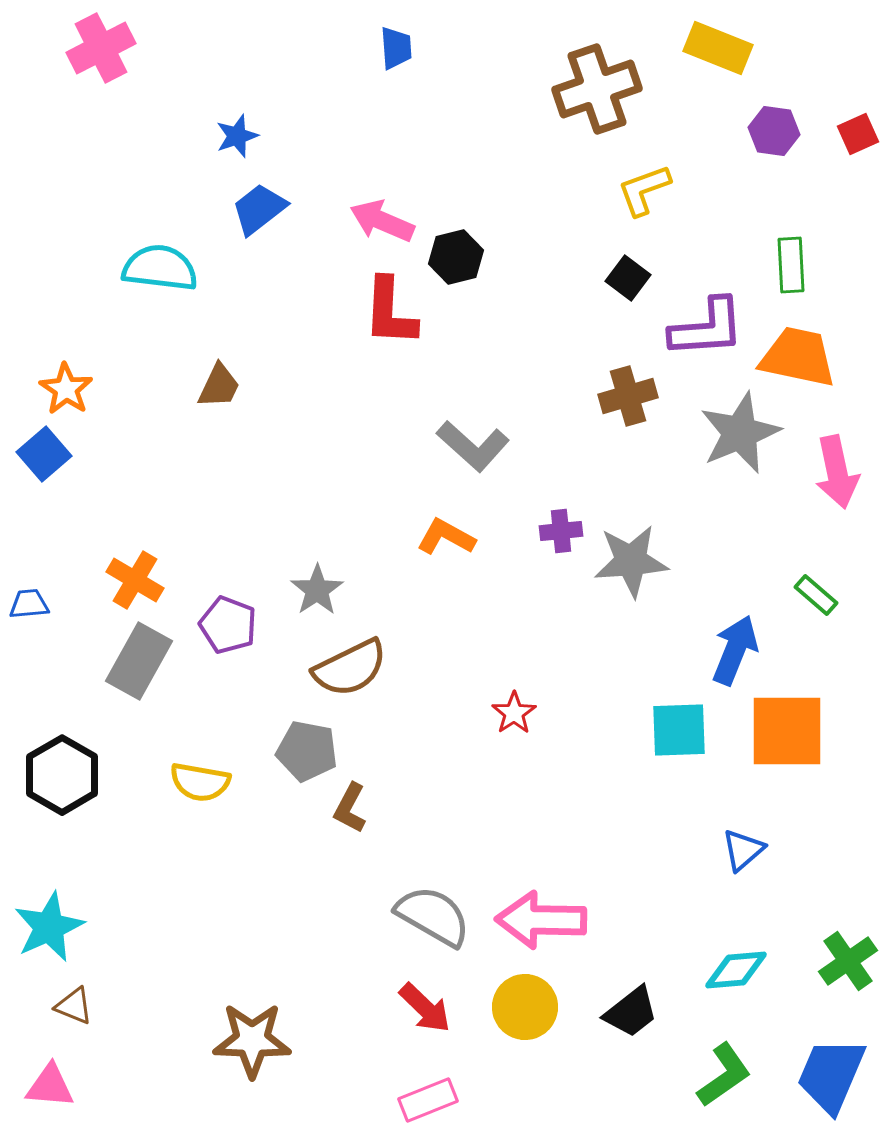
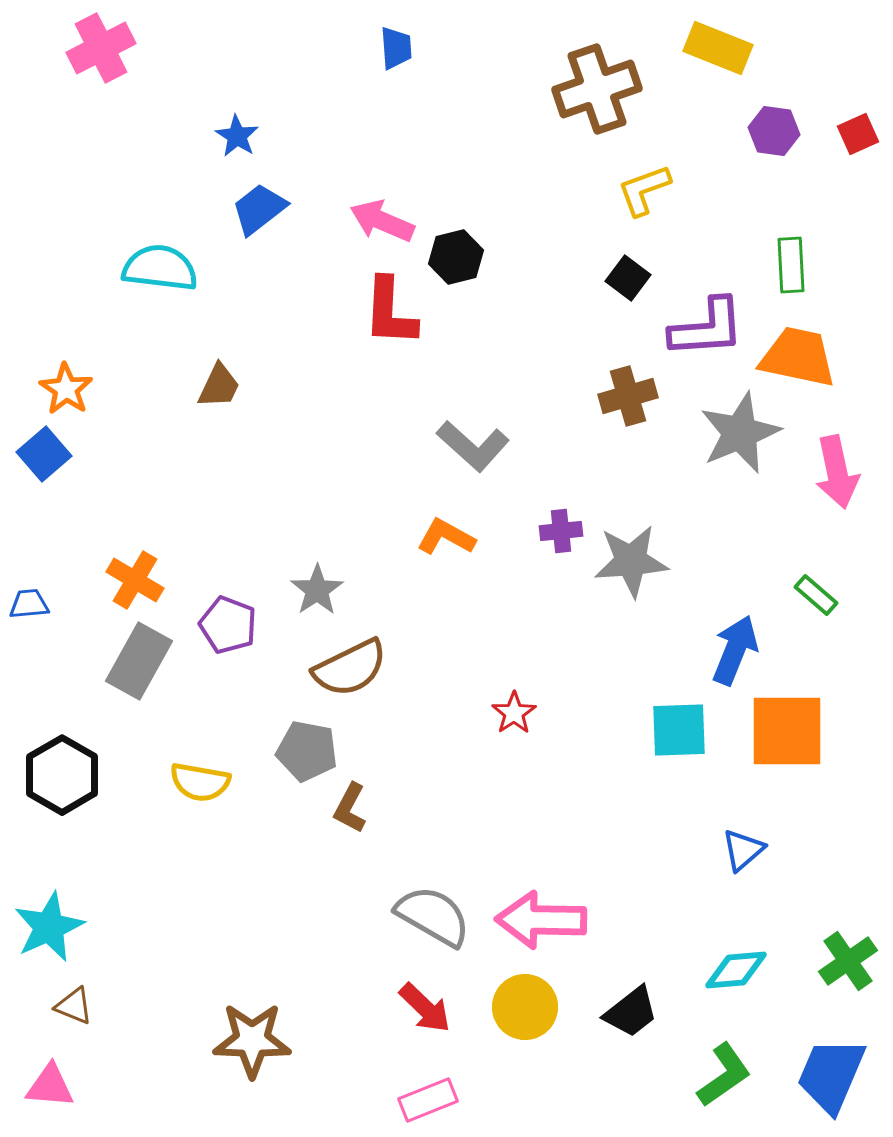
blue star at (237, 136): rotated 21 degrees counterclockwise
